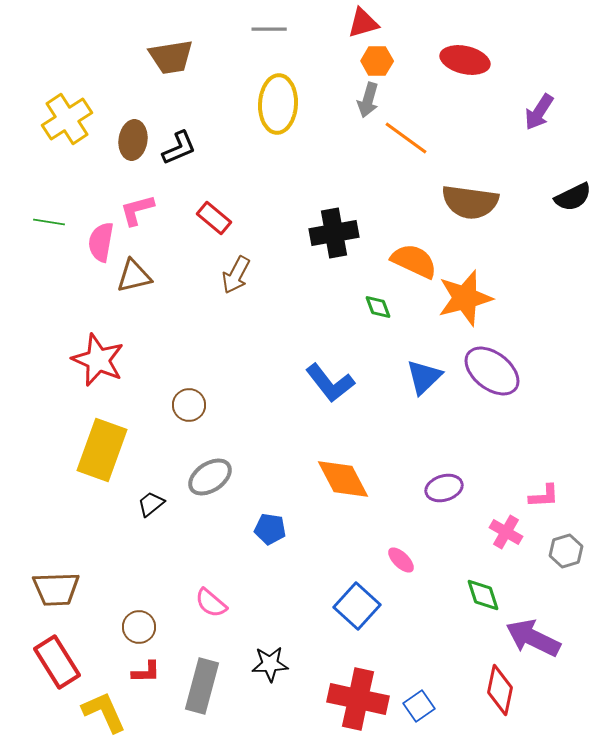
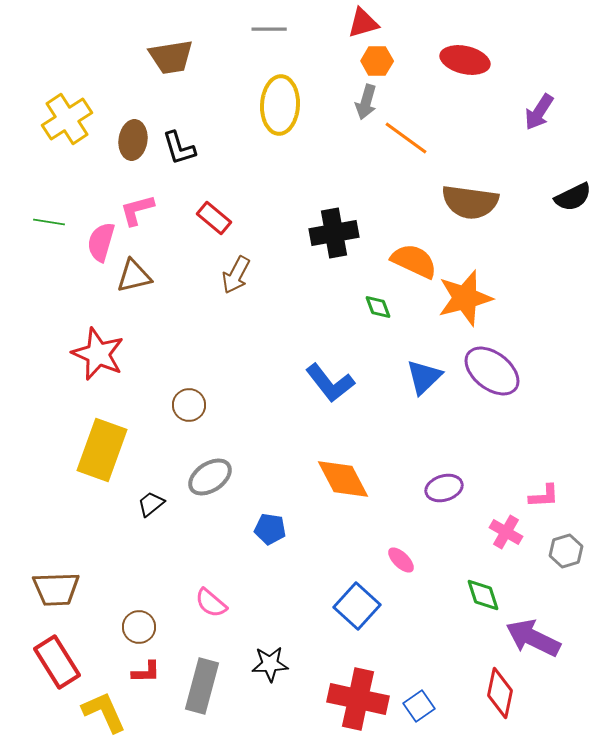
gray arrow at (368, 100): moved 2 px left, 2 px down
yellow ellipse at (278, 104): moved 2 px right, 1 px down
black L-shape at (179, 148): rotated 96 degrees clockwise
pink semicircle at (101, 242): rotated 6 degrees clockwise
red star at (98, 360): moved 6 px up
red diamond at (500, 690): moved 3 px down
